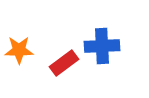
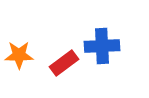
orange star: moved 5 px down
